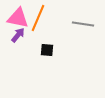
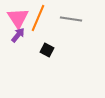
pink triangle: rotated 45 degrees clockwise
gray line: moved 12 px left, 5 px up
black square: rotated 24 degrees clockwise
